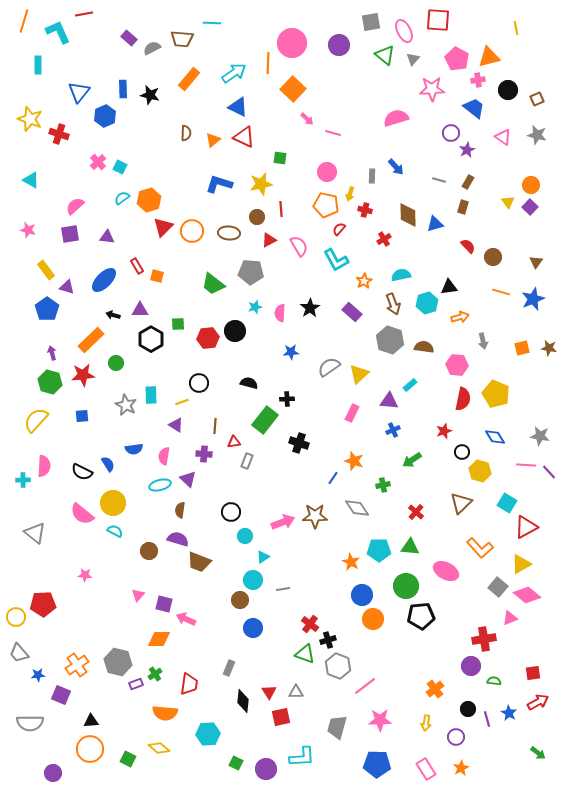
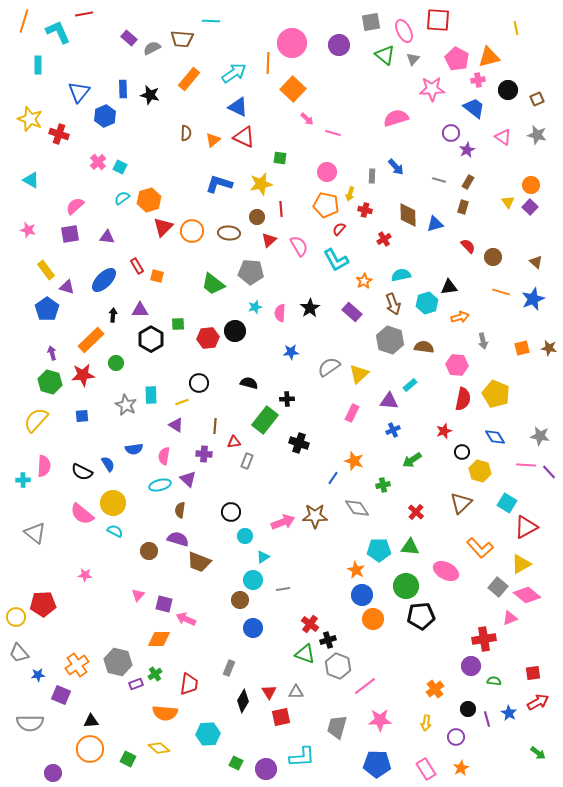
cyan line at (212, 23): moved 1 px left, 2 px up
red triangle at (269, 240): rotated 14 degrees counterclockwise
brown triangle at (536, 262): rotated 24 degrees counterclockwise
black arrow at (113, 315): rotated 80 degrees clockwise
orange star at (351, 562): moved 5 px right, 8 px down
black diamond at (243, 701): rotated 25 degrees clockwise
